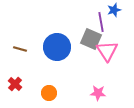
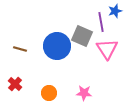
blue star: moved 1 px right, 1 px down
gray square: moved 9 px left, 3 px up
blue circle: moved 1 px up
pink triangle: moved 2 px up
pink star: moved 14 px left
